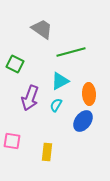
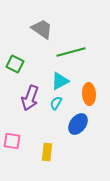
cyan semicircle: moved 2 px up
blue ellipse: moved 5 px left, 3 px down
